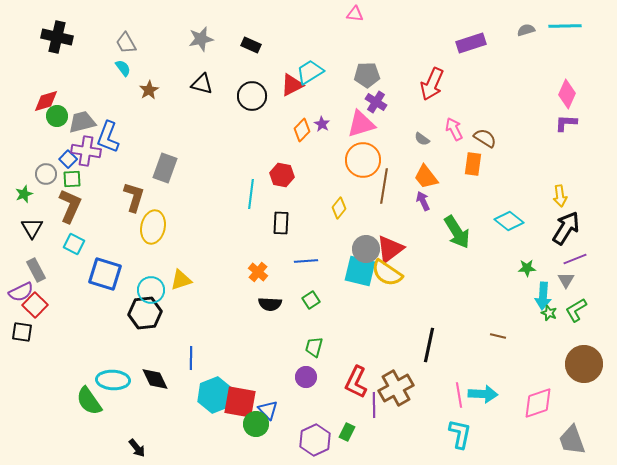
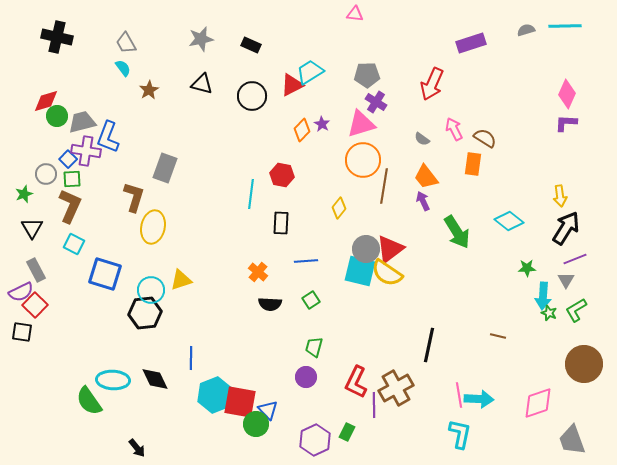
cyan arrow at (483, 394): moved 4 px left, 5 px down
